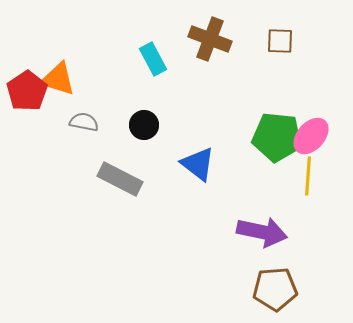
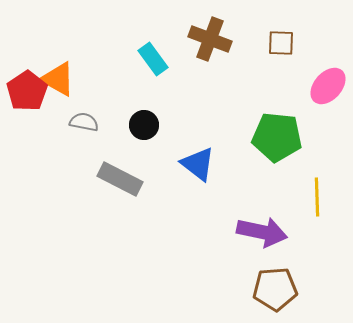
brown square: moved 1 px right, 2 px down
cyan rectangle: rotated 8 degrees counterclockwise
orange triangle: rotated 12 degrees clockwise
pink ellipse: moved 17 px right, 50 px up
yellow line: moved 9 px right, 21 px down; rotated 6 degrees counterclockwise
